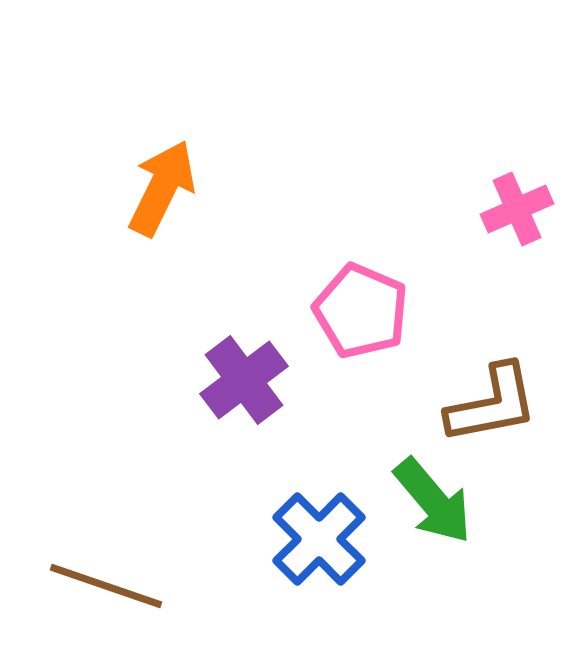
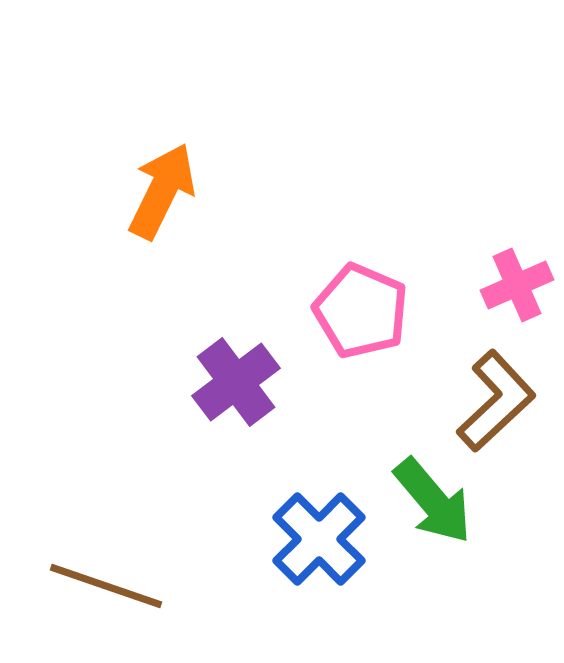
orange arrow: moved 3 px down
pink cross: moved 76 px down
purple cross: moved 8 px left, 2 px down
brown L-shape: moved 4 px right, 3 px up; rotated 32 degrees counterclockwise
